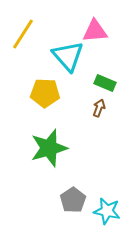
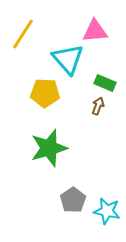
cyan triangle: moved 3 px down
brown arrow: moved 1 px left, 2 px up
